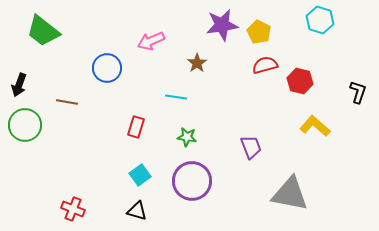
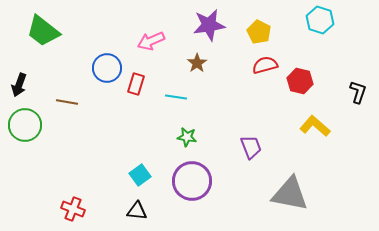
purple star: moved 13 px left
red rectangle: moved 43 px up
black triangle: rotated 10 degrees counterclockwise
